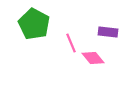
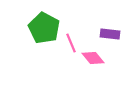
green pentagon: moved 10 px right, 4 px down
purple rectangle: moved 2 px right, 2 px down
